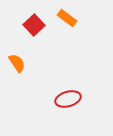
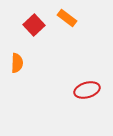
orange semicircle: rotated 36 degrees clockwise
red ellipse: moved 19 px right, 9 px up
